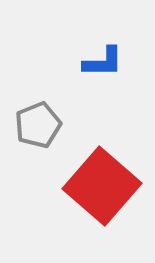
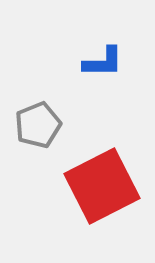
red square: rotated 22 degrees clockwise
